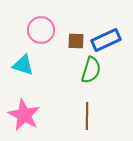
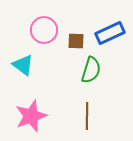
pink circle: moved 3 px right
blue rectangle: moved 4 px right, 7 px up
cyan triangle: rotated 20 degrees clockwise
pink star: moved 7 px right, 1 px down; rotated 24 degrees clockwise
